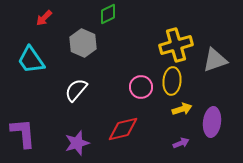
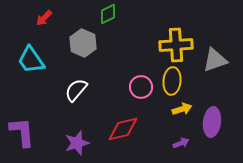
yellow cross: rotated 12 degrees clockwise
purple L-shape: moved 1 px left, 1 px up
